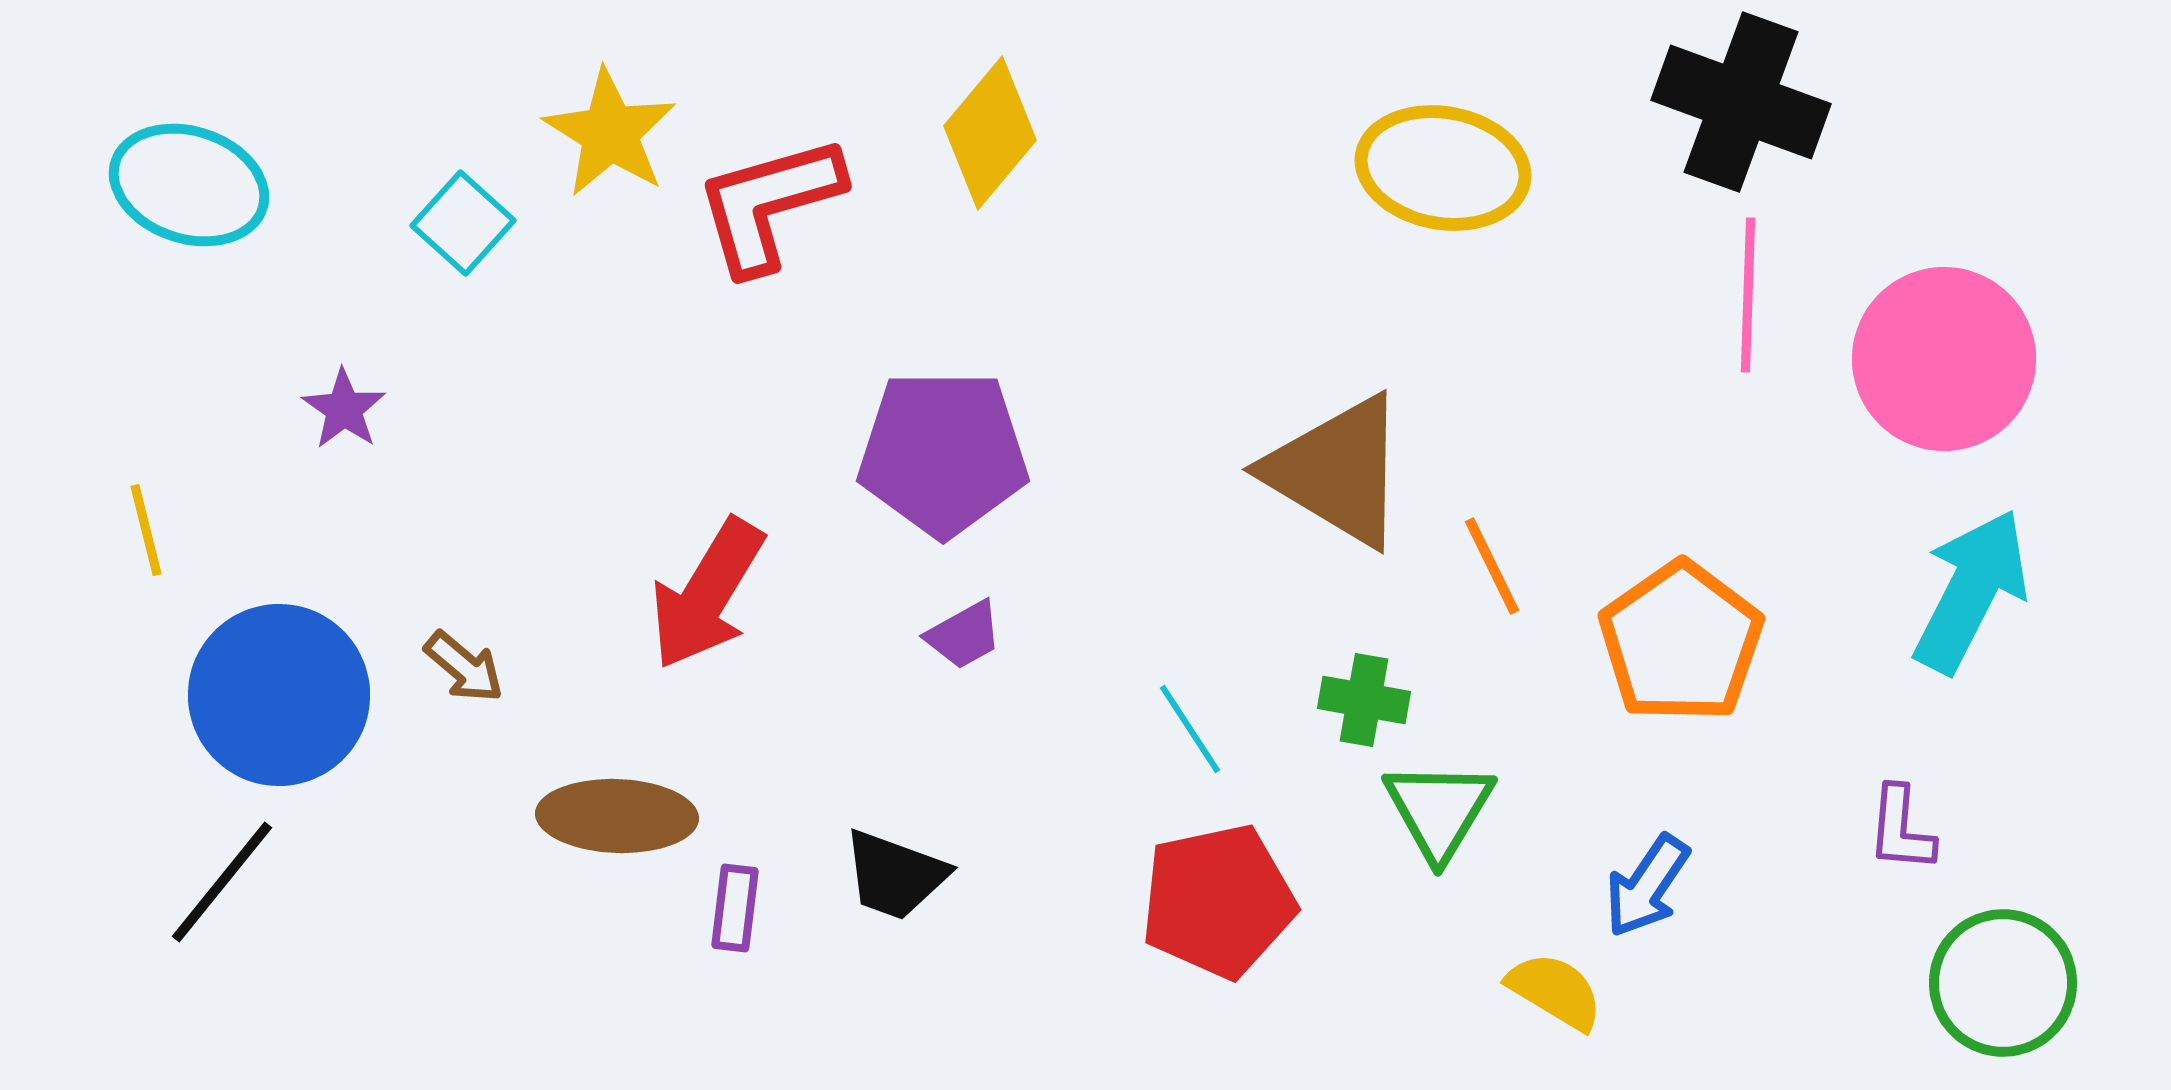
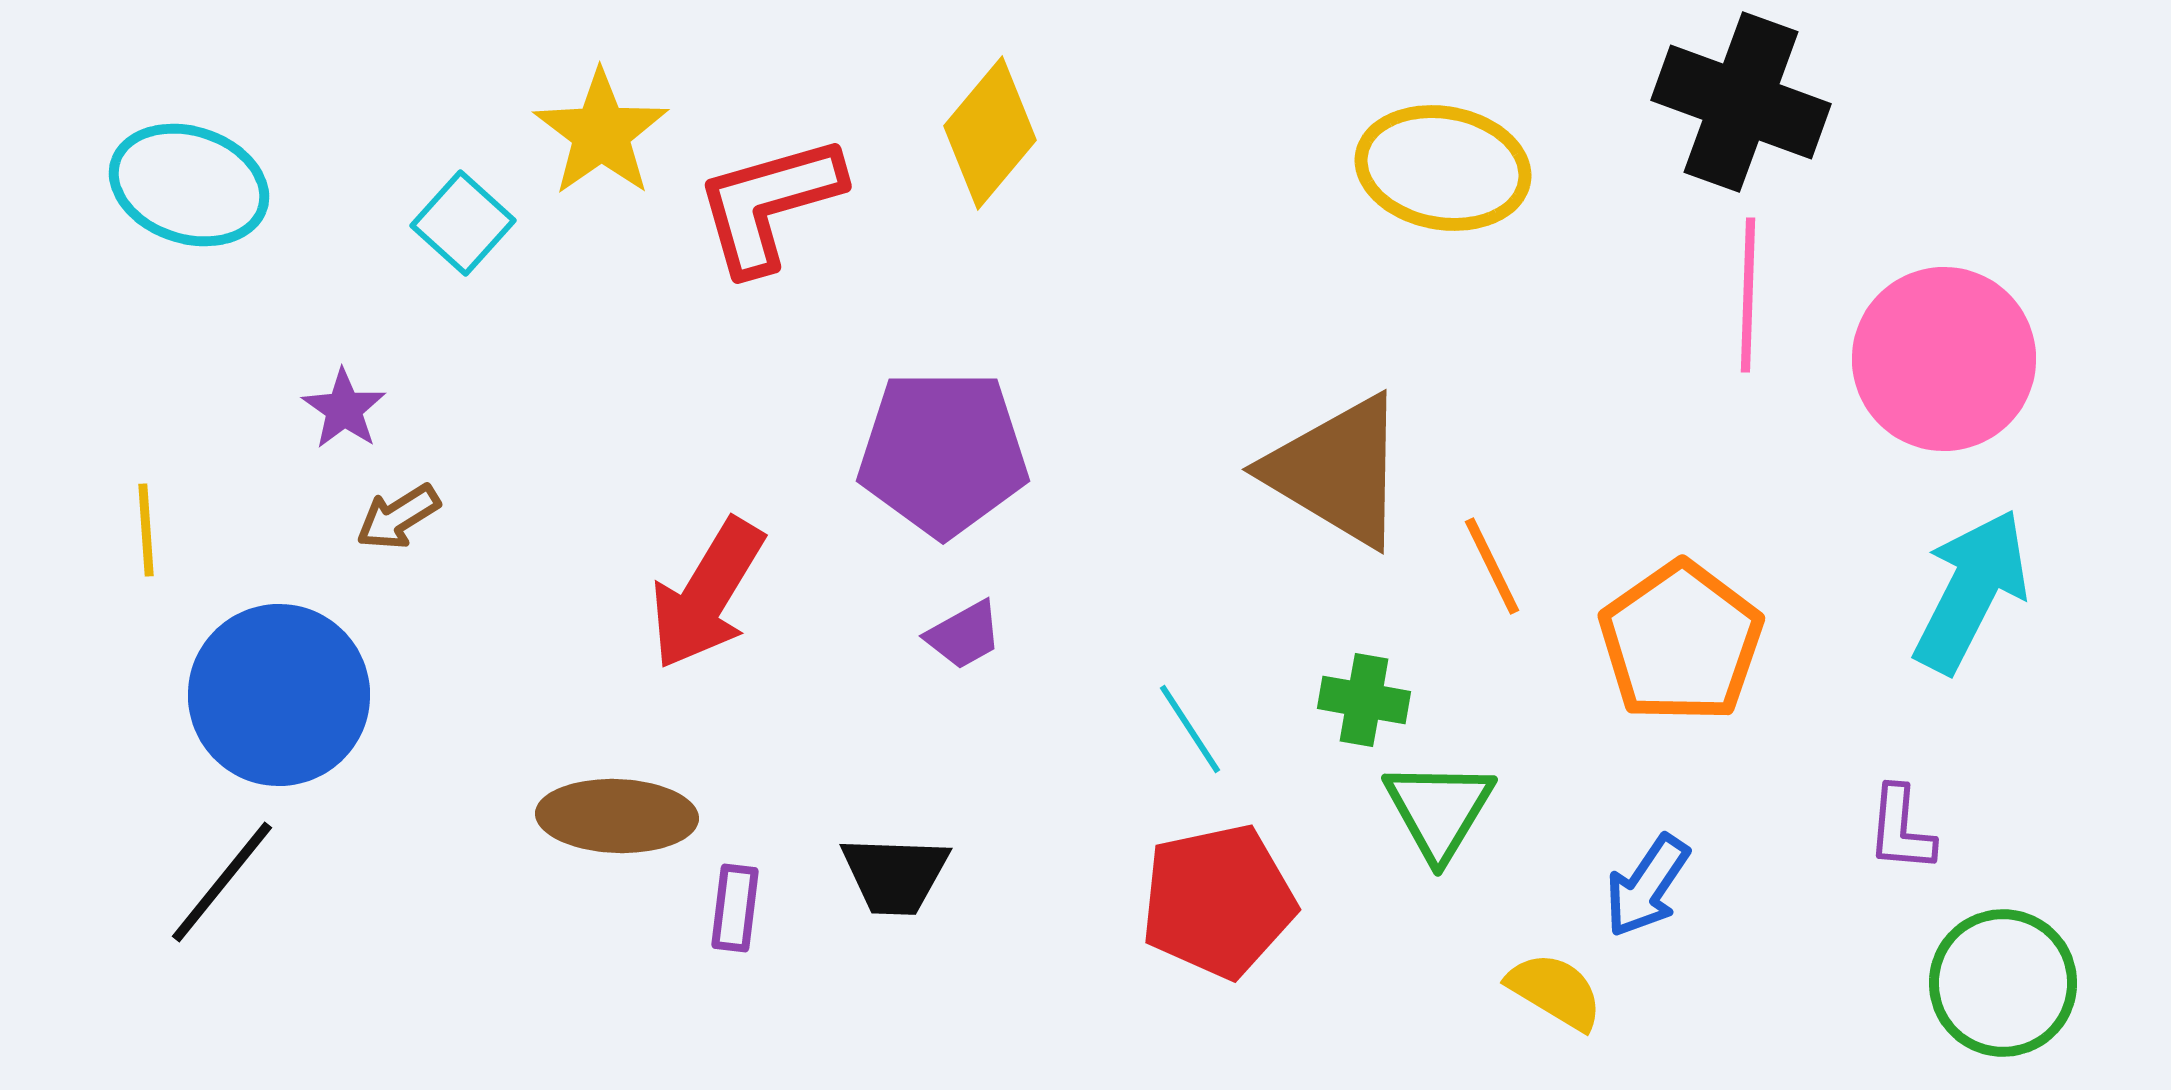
yellow star: moved 9 px left; rotated 5 degrees clockwise
yellow line: rotated 10 degrees clockwise
brown arrow: moved 66 px left, 150 px up; rotated 108 degrees clockwise
black trapezoid: rotated 18 degrees counterclockwise
